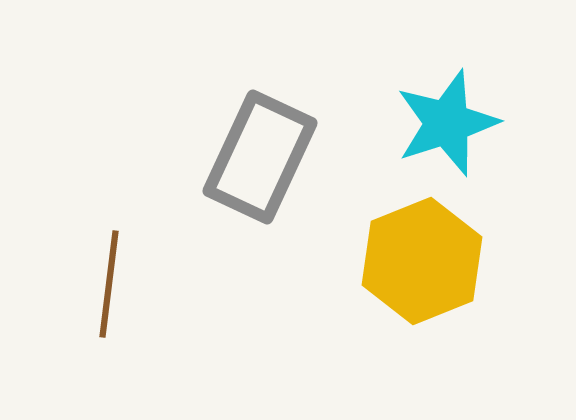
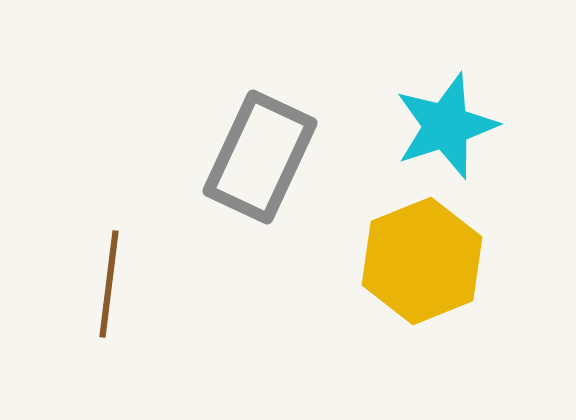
cyan star: moved 1 px left, 3 px down
